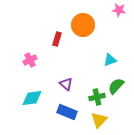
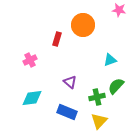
purple triangle: moved 4 px right, 2 px up
yellow triangle: moved 1 px down
